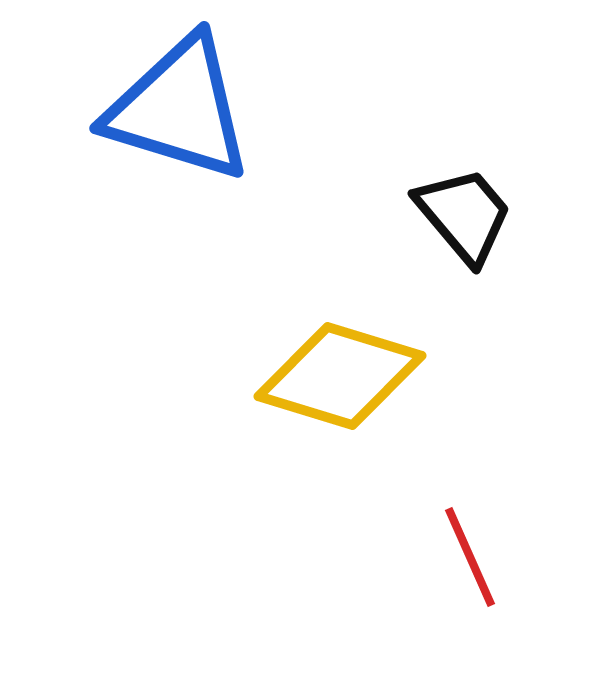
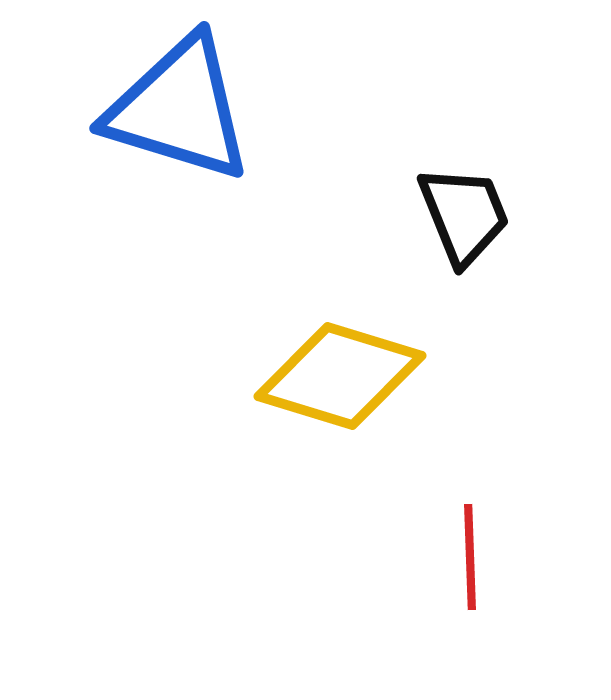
black trapezoid: rotated 18 degrees clockwise
red line: rotated 22 degrees clockwise
